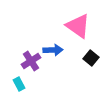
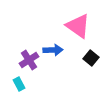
purple cross: moved 2 px left, 1 px up
